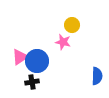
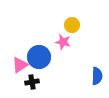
pink triangle: moved 8 px down
blue circle: moved 2 px right, 4 px up
